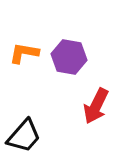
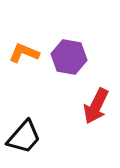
orange L-shape: rotated 12 degrees clockwise
black trapezoid: moved 1 px down
